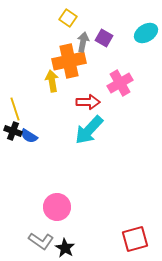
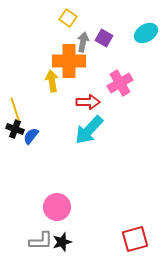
orange cross: rotated 12 degrees clockwise
black cross: moved 2 px right, 2 px up
blue semicircle: moved 2 px right; rotated 96 degrees clockwise
gray L-shape: rotated 35 degrees counterclockwise
black star: moved 3 px left, 6 px up; rotated 24 degrees clockwise
